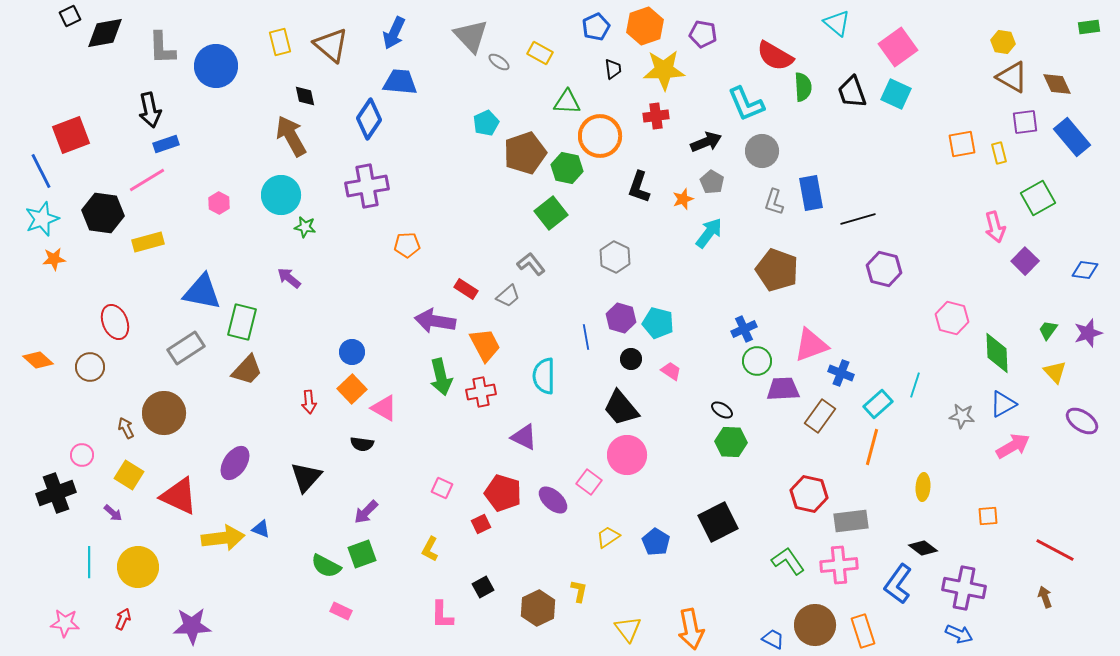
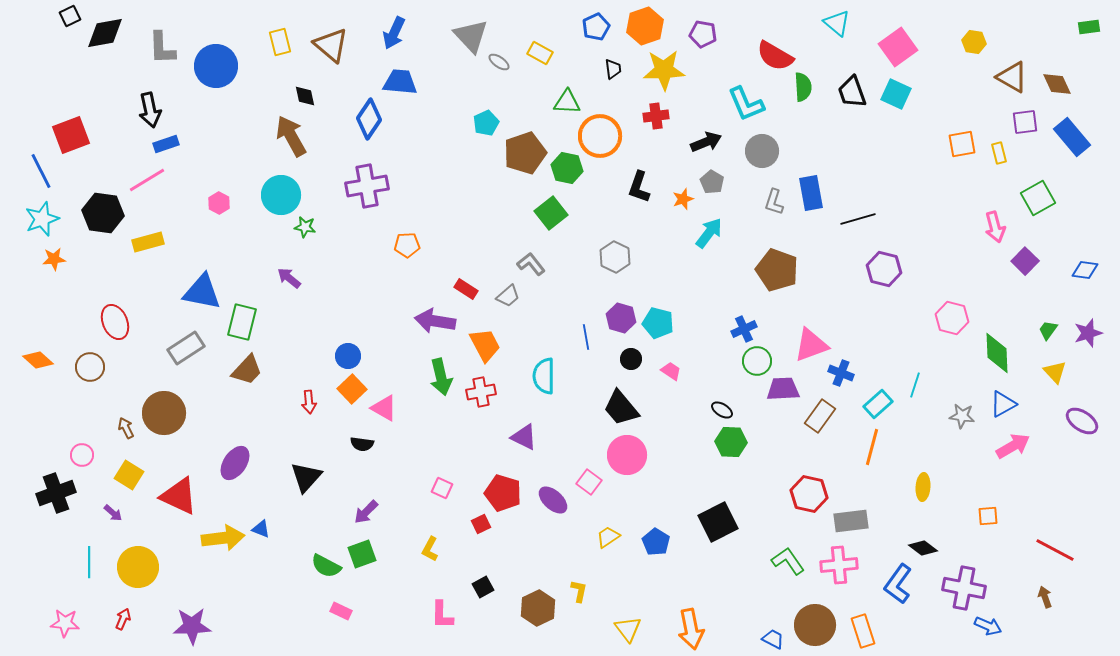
yellow hexagon at (1003, 42): moved 29 px left
blue circle at (352, 352): moved 4 px left, 4 px down
blue arrow at (959, 634): moved 29 px right, 8 px up
